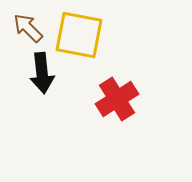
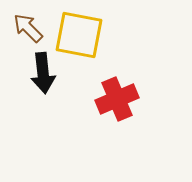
black arrow: moved 1 px right
red cross: rotated 9 degrees clockwise
